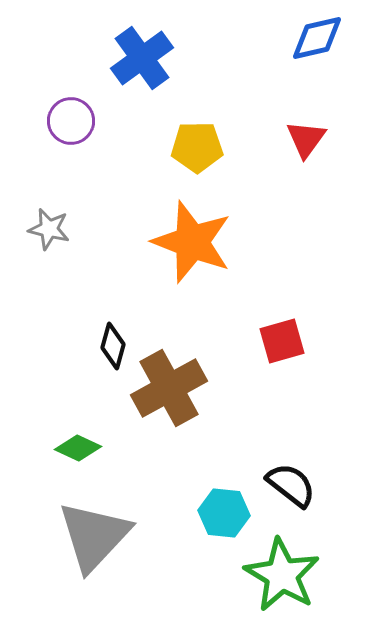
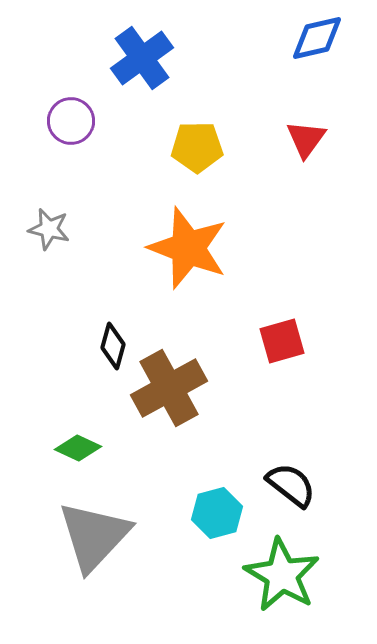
orange star: moved 4 px left, 6 px down
cyan hexagon: moved 7 px left; rotated 21 degrees counterclockwise
